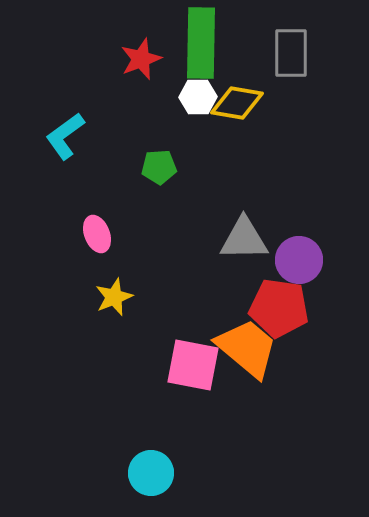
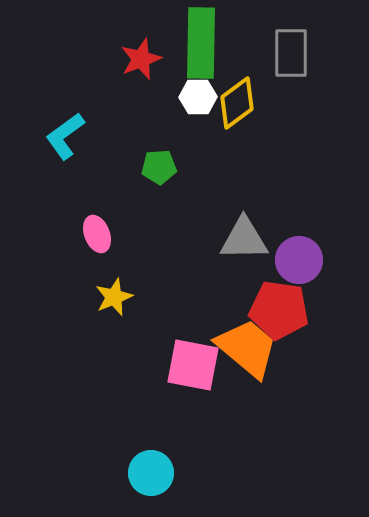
yellow diamond: rotated 46 degrees counterclockwise
red pentagon: moved 2 px down
